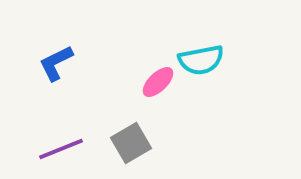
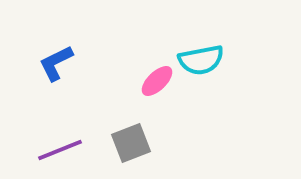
pink ellipse: moved 1 px left, 1 px up
gray square: rotated 9 degrees clockwise
purple line: moved 1 px left, 1 px down
